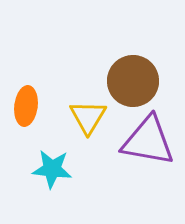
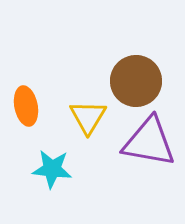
brown circle: moved 3 px right
orange ellipse: rotated 18 degrees counterclockwise
purple triangle: moved 1 px right, 1 px down
